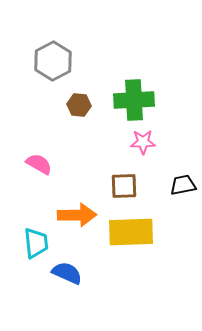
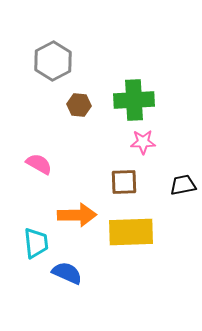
brown square: moved 4 px up
